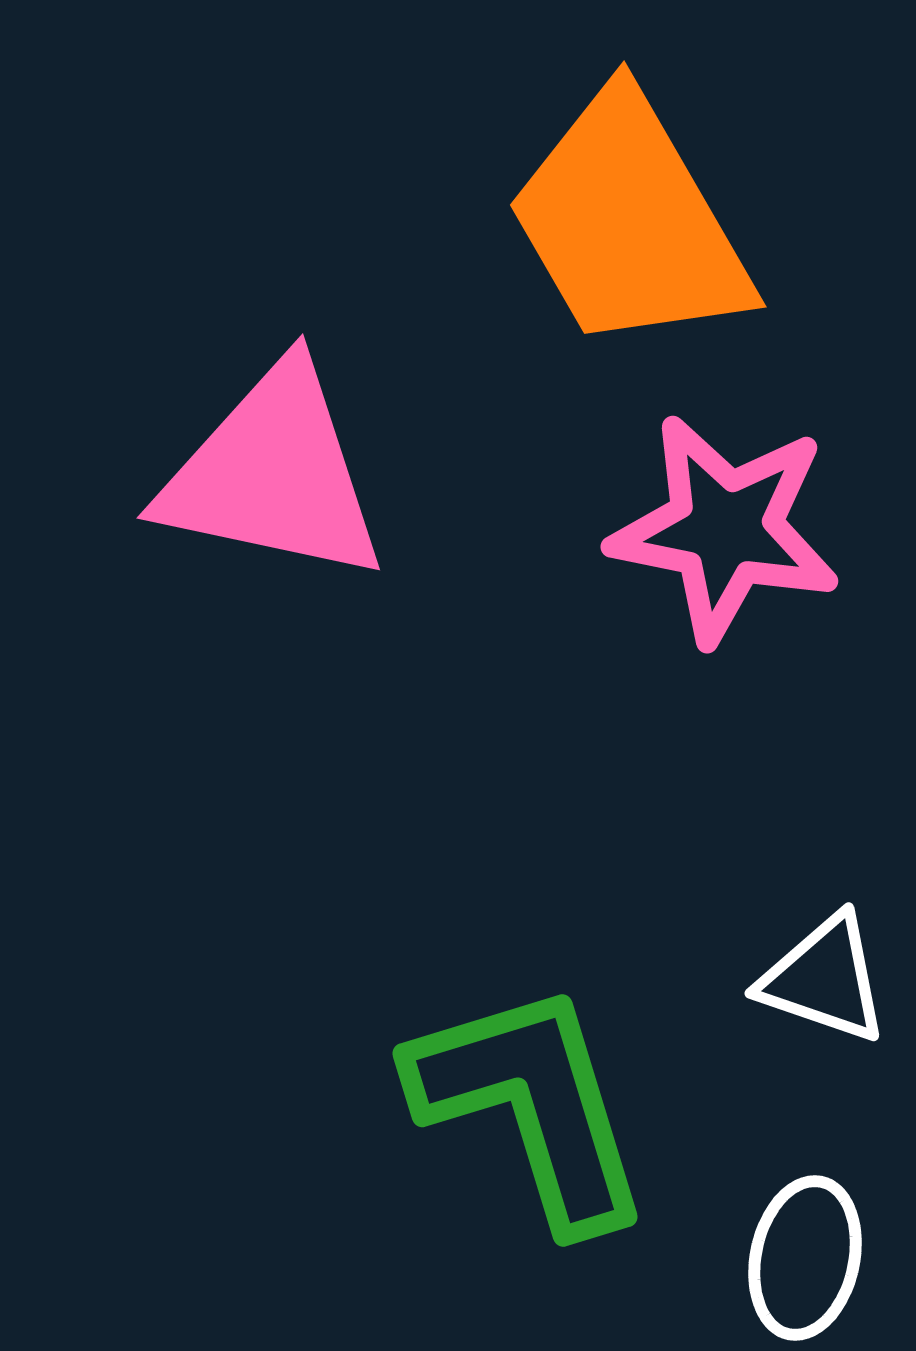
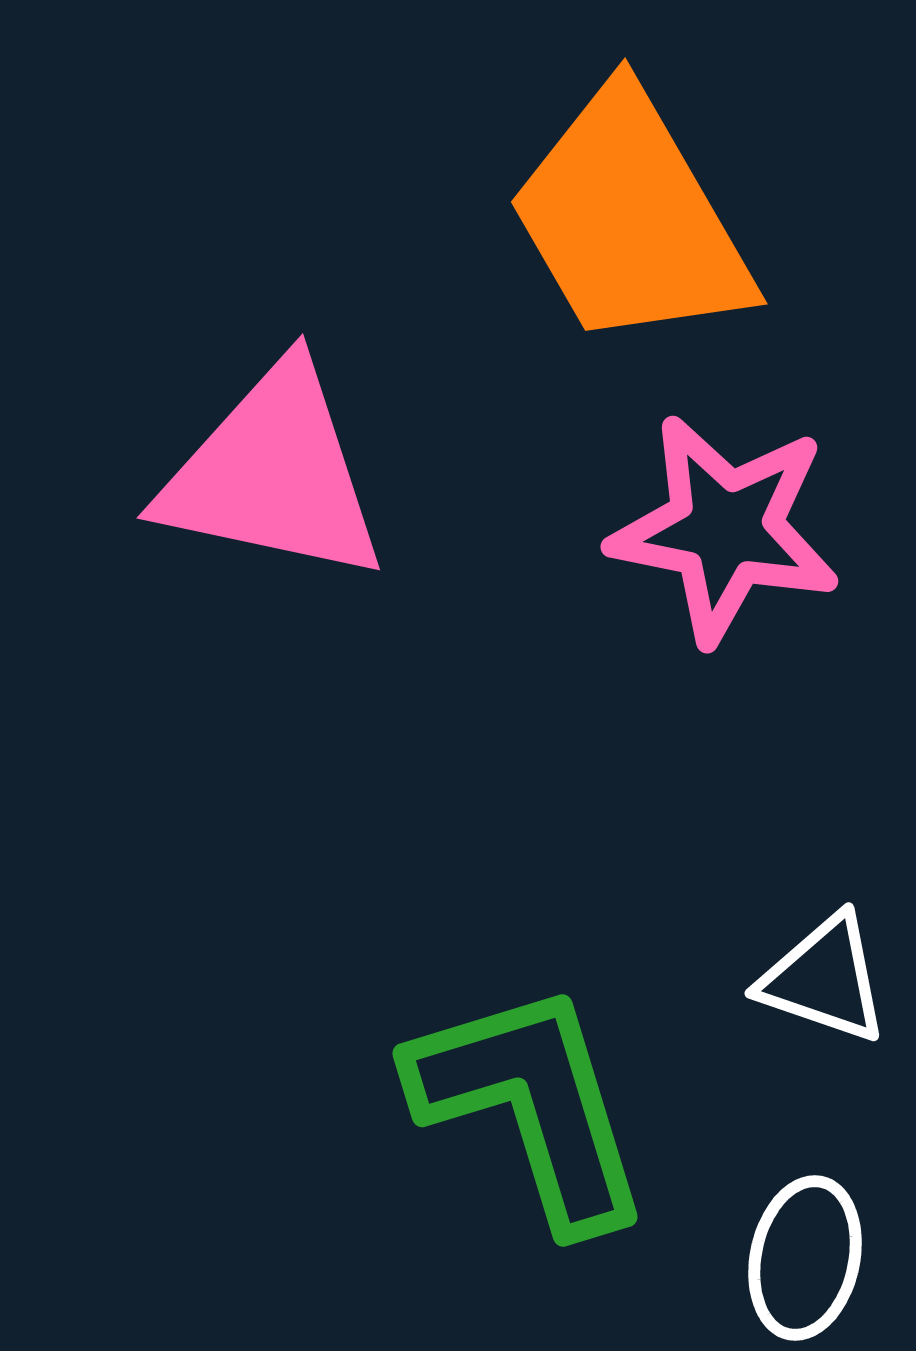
orange trapezoid: moved 1 px right, 3 px up
